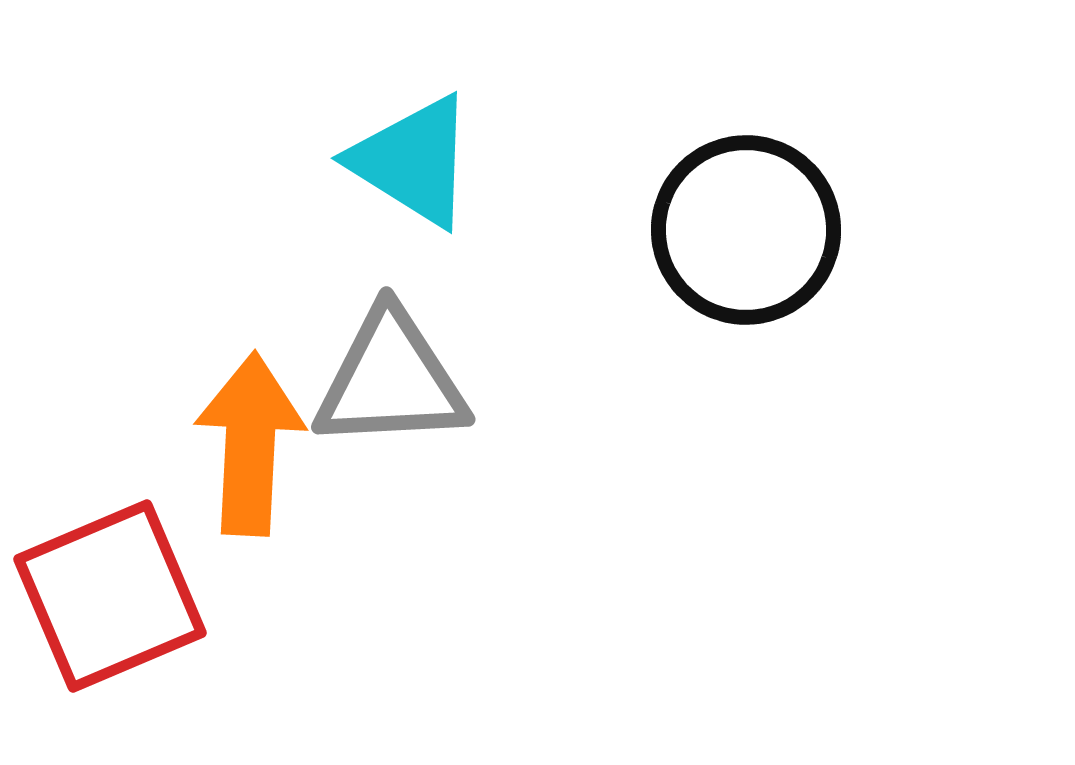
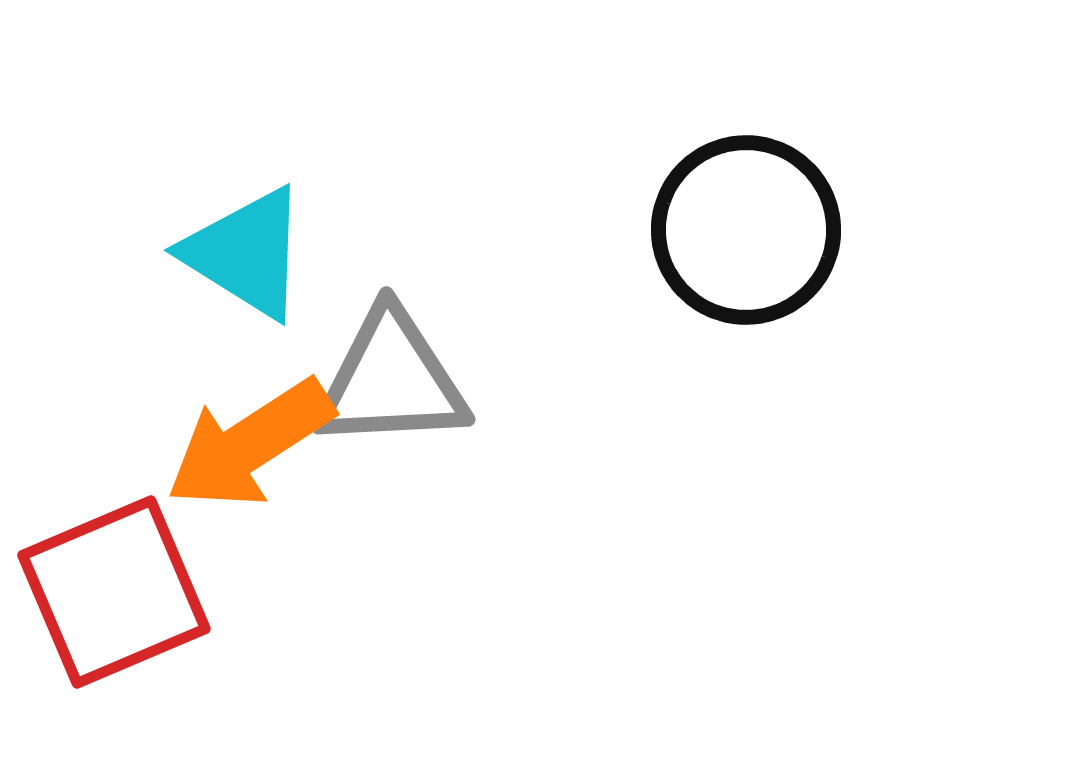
cyan triangle: moved 167 px left, 92 px down
orange arrow: rotated 126 degrees counterclockwise
red square: moved 4 px right, 4 px up
